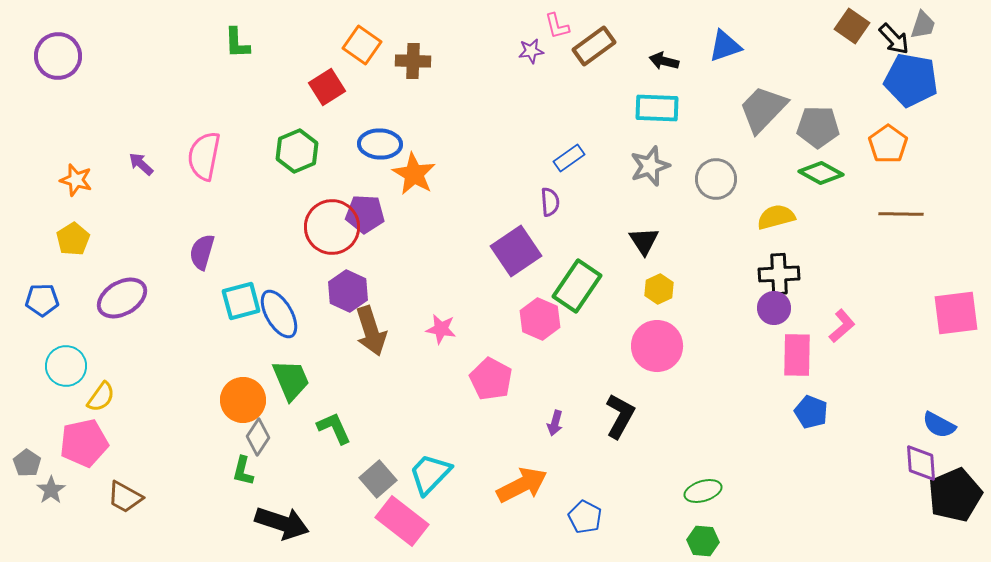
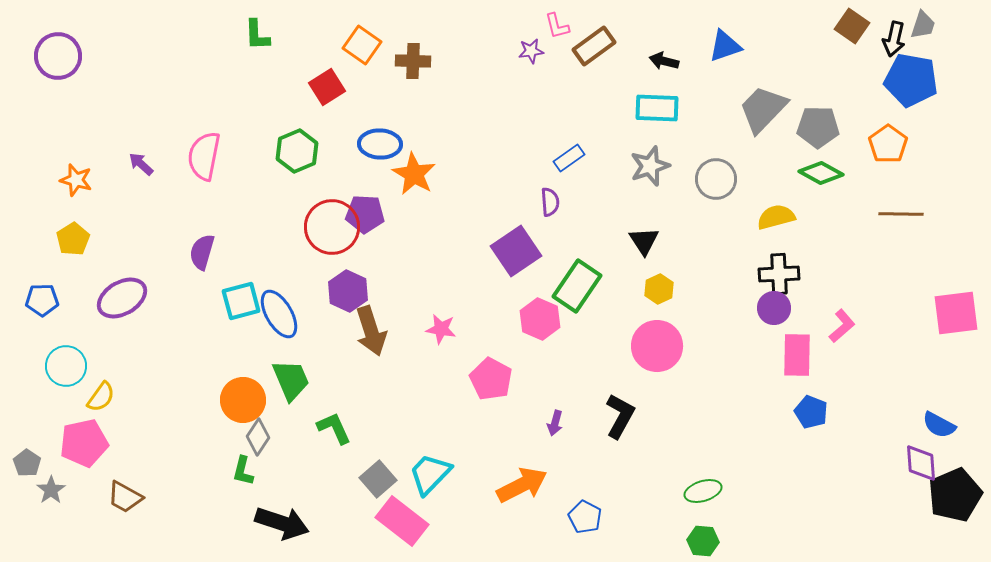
black arrow at (894, 39): rotated 56 degrees clockwise
green L-shape at (237, 43): moved 20 px right, 8 px up
